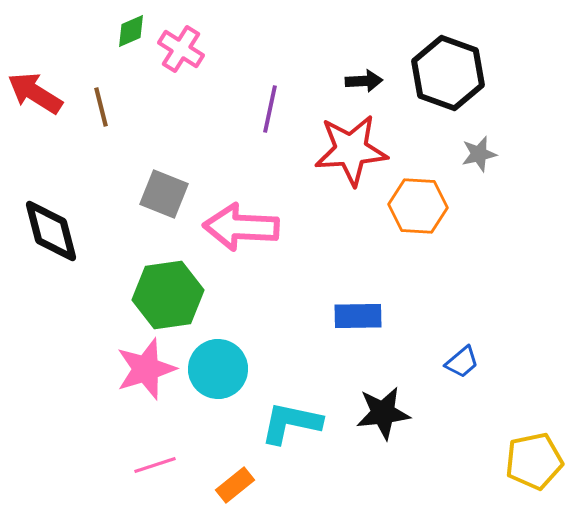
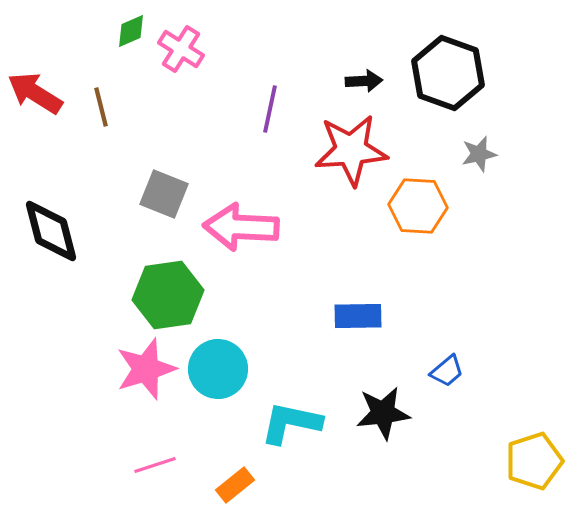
blue trapezoid: moved 15 px left, 9 px down
yellow pentagon: rotated 6 degrees counterclockwise
